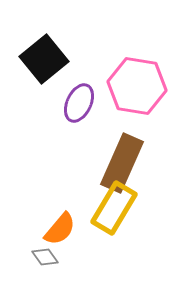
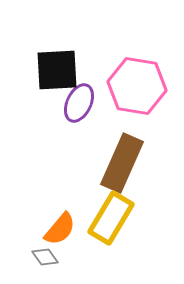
black square: moved 13 px right, 11 px down; rotated 36 degrees clockwise
yellow rectangle: moved 3 px left, 10 px down
